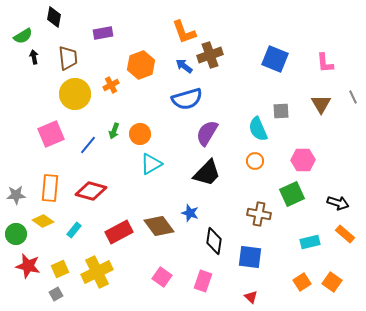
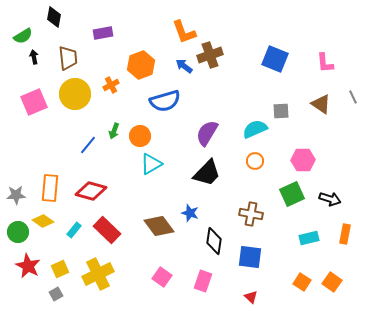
blue semicircle at (187, 99): moved 22 px left, 2 px down
brown triangle at (321, 104): rotated 25 degrees counterclockwise
cyan semicircle at (258, 129): moved 3 px left; rotated 90 degrees clockwise
pink square at (51, 134): moved 17 px left, 32 px up
orange circle at (140, 134): moved 2 px down
black arrow at (338, 203): moved 8 px left, 4 px up
brown cross at (259, 214): moved 8 px left
red rectangle at (119, 232): moved 12 px left, 2 px up; rotated 72 degrees clockwise
green circle at (16, 234): moved 2 px right, 2 px up
orange rectangle at (345, 234): rotated 60 degrees clockwise
cyan rectangle at (310, 242): moved 1 px left, 4 px up
red star at (28, 266): rotated 15 degrees clockwise
yellow cross at (97, 272): moved 1 px right, 2 px down
orange square at (302, 282): rotated 24 degrees counterclockwise
